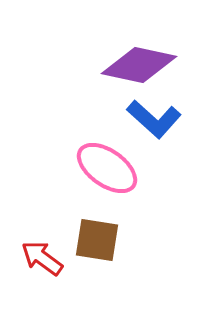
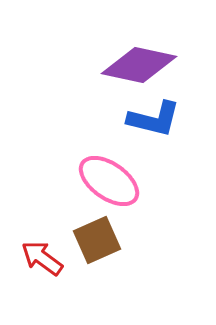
blue L-shape: rotated 28 degrees counterclockwise
pink ellipse: moved 2 px right, 13 px down
brown square: rotated 33 degrees counterclockwise
